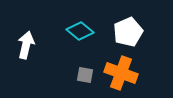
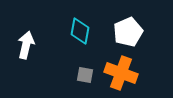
cyan diamond: rotated 60 degrees clockwise
